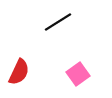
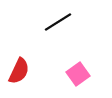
red semicircle: moved 1 px up
